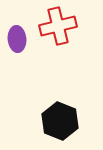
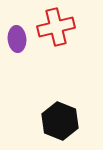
red cross: moved 2 px left, 1 px down
